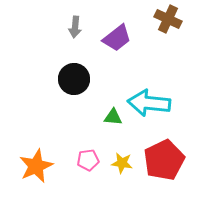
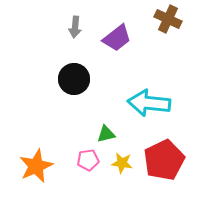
green triangle: moved 7 px left, 17 px down; rotated 18 degrees counterclockwise
